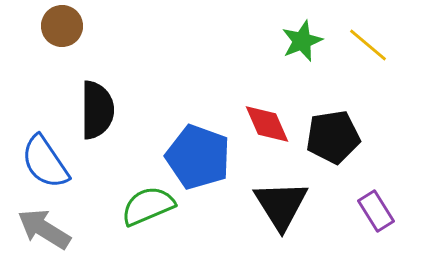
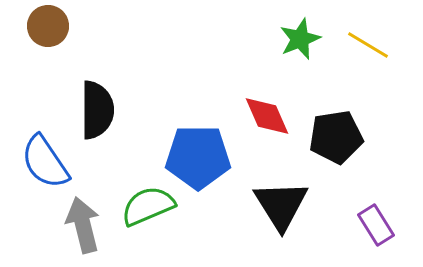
brown circle: moved 14 px left
green star: moved 2 px left, 2 px up
yellow line: rotated 9 degrees counterclockwise
red diamond: moved 8 px up
black pentagon: moved 3 px right
blue pentagon: rotated 20 degrees counterclockwise
purple rectangle: moved 14 px down
gray arrow: moved 39 px right, 4 px up; rotated 44 degrees clockwise
